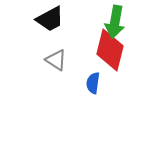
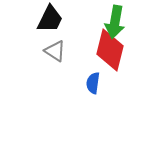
black trapezoid: rotated 36 degrees counterclockwise
gray triangle: moved 1 px left, 9 px up
